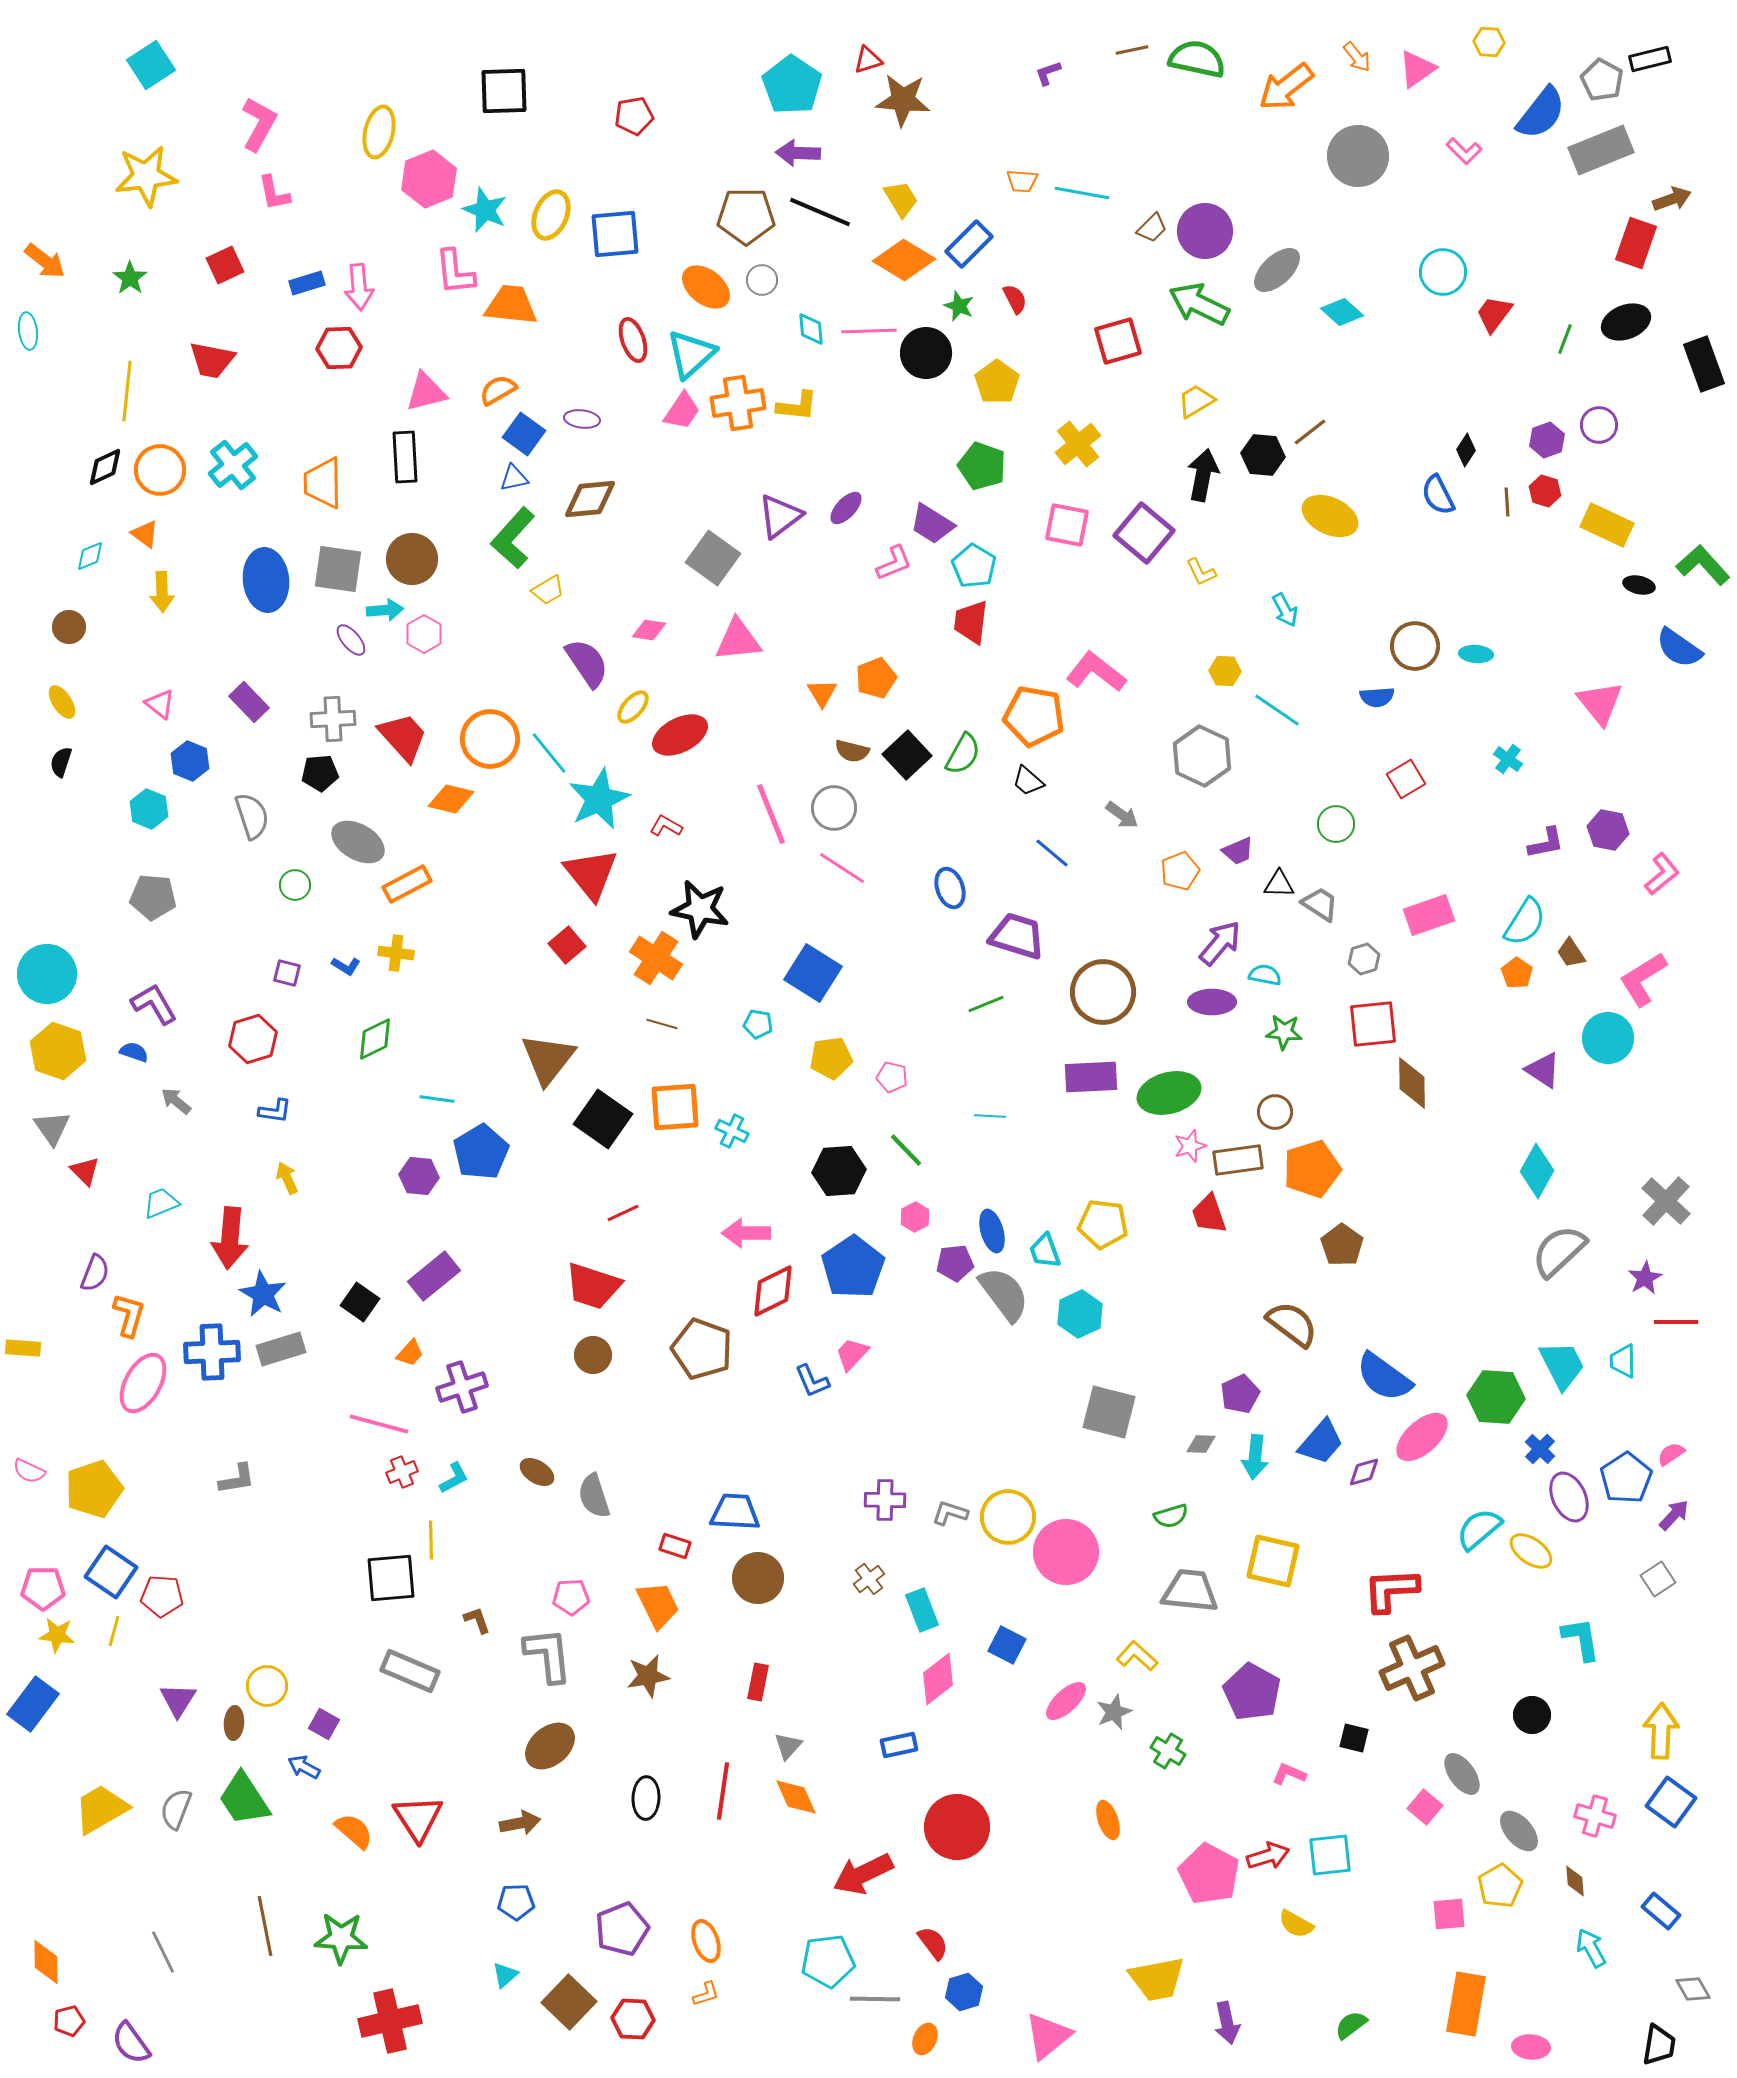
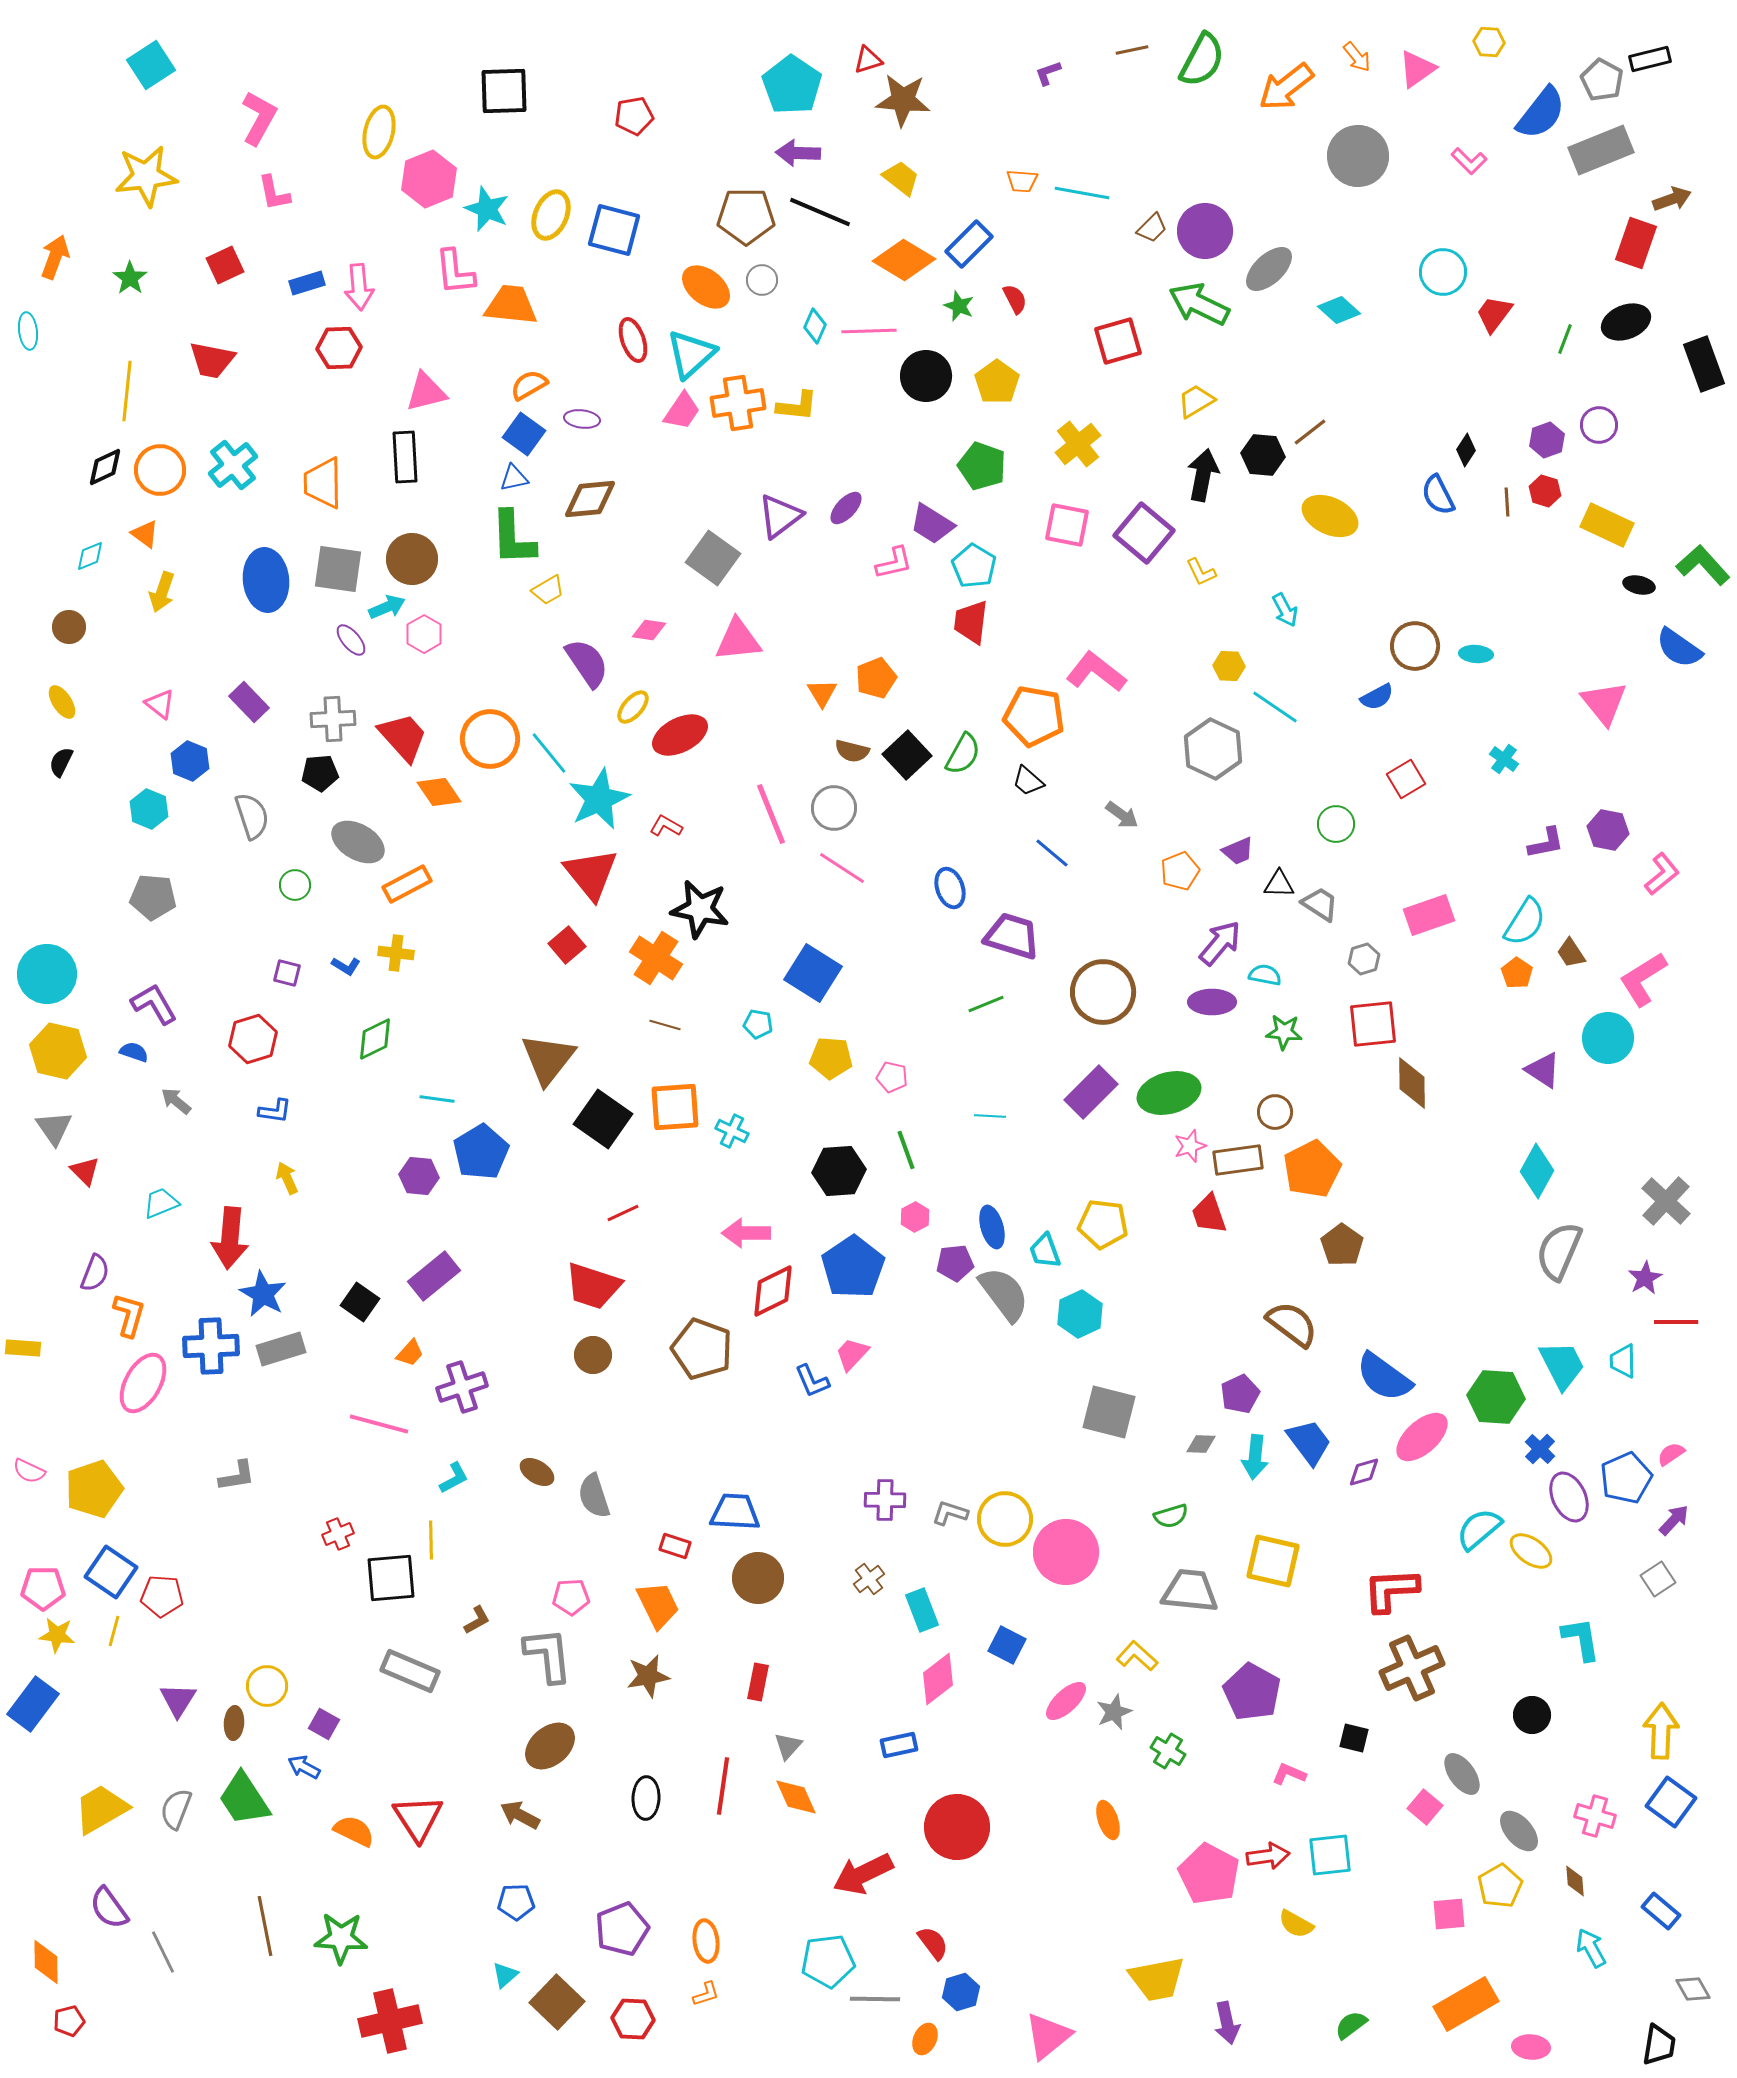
green semicircle at (1197, 59): moved 5 px right, 1 px down; rotated 106 degrees clockwise
pink L-shape at (259, 124): moved 6 px up
pink L-shape at (1464, 151): moved 5 px right, 10 px down
yellow trapezoid at (901, 199): moved 21 px up; rotated 21 degrees counterclockwise
cyan star at (485, 210): moved 2 px right, 1 px up
blue square at (615, 234): moved 1 px left, 4 px up; rotated 20 degrees clockwise
orange arrow at (45, 261): moved 10 px right, 4 px up; rotated 108 degrees counterclockwise
gray ellipse at (1277, 270): moved 8 px left, 1 px up
cyan diamond at (1342, 312): moved 3 px left, 2 px up
cyan diamond at (811, 329): moved 4 px right, 3 px up; rotated 28 degrees clockwise
black circle at (926, 353): moved 23 px down
orange semicircle at (498, 390): moved 31 px right, 5 px up
green L-shape at (513, 538): rotated 44 degrees counterclockwise
pink L-shape at (894, 563): rotated 9 degrees clockwise
yellow arrow at (162, 592): rotated 21 degrees clockwise
cyan arrow at (385, 610): moved 2 px right, 3 px up; rotated 18 degrees counterclockwise
yellow hexagon at (1225, 671): moved 4 px right, 5 px up
blue semicircle at (1377, 697): rotated 24 degrees counterclockwise
pink triangle at (1600, 703): moved 4 px right
cyan line at (1277, 710): moved 2 px left, 3 px up
gray hexagon at (1202, 756): moved 11 px right, 7 px up
cyan cross at (1508, 759): moved 4 px left
black semicircle at (61, 762): rotated 8 degrees clockwise
orange diamond at (451, 799): moved 12 px left, 7 px up; rotated 42 degrees clockwise
purple trapezoid at (1017, 936): moved 5 px left
brown line at (662, 1024): moved 3 px right, 1 px down
yellow hexagon at (58, 1051): rotated 6 degrees counterclockwise
yellow pentagon at (831, 1058): rotated 12 degrees clockwise
purple rectangle at (1091, 1077): moved 15 px down; rotated 42 degrees counterclockwise
gray triangle at (52, 1128): moved 2 px right
green line at (906, 1150): rotated 24 degrees clockwise
orange pentagon at (1312, 1169): rotated 10 degrees counterclockwise
blue ellipse at (992, 1231): moved 4 px up
gray semicircle at (1559, 1251): rotated 24 degrees counterclockwise
blue cross at (212, 1352): moved 1 px left, 6 px up
blue trapezoid at (1321, 1442): moved 12 px left; rotated 78 degrees counterclockwise
red cross at (402, 1472): moved 64 px left, 62 px down
blue pentagon at (1626, 1478): rotated 9 degrees clockwise
gray L-shape at (237, 1479): moved 3 px up
purple arrow at (1674, 1515): moved 5 px down
yellow circle at (1008, 1517): moved 3 px left, 2 px down
brown L-shape at (477, 1620): rotated 80 degrees clockwise
red line at (723, 1791): moved 5 px up
brown arrow at (520, 1823): moved 8 px up; rotated 141 degrees counterclockwise
orange semicircle at (354, 1831): rotated 15 degrees counterclockwise
red arrow at (1268, 1856): rotated 9 degrees clockwise
orange ellipse at (706, 1941): rotated 12 degrees clockwise
blue hexagon at (964, 1992): moved 3 px left
brown square at (569, 2002): moved 12 px left
orange rectangle at (1466, 2004): rotated 50 degrees clockwise
purple semicircle at (131, 2043): moved 22 px left, 135 px up
